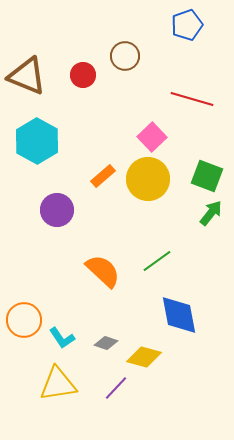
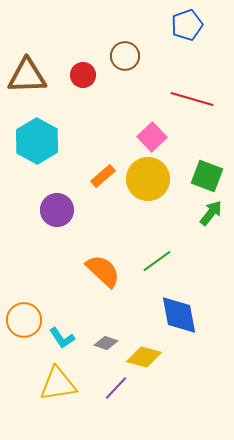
brown triangle: rotated 24 degrees counterclockwise
